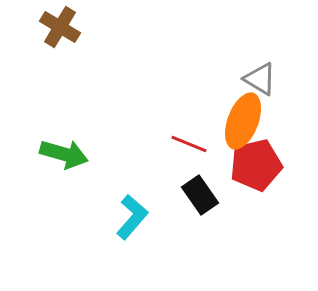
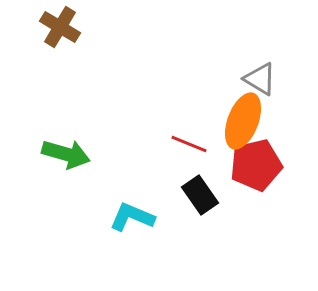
green arrow: moved 2 px right
cyan L-shape: rotated 108 degrees counterclockwise
